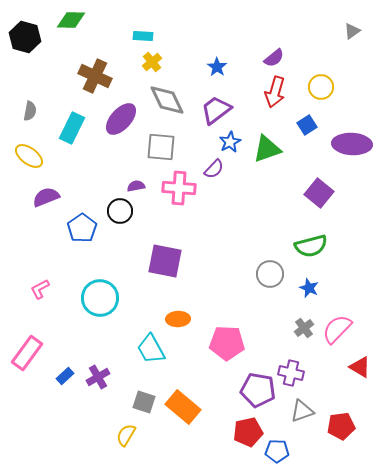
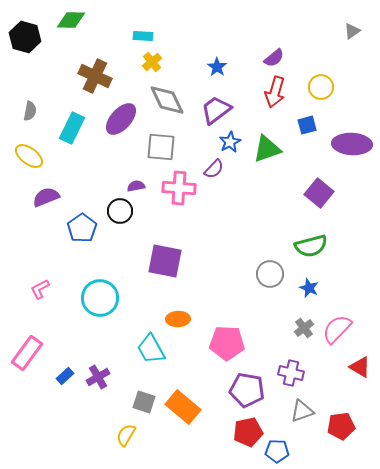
blue square at (307, 125): rotated 18 degrees clockwise
purple pentagon at (258, 390): moved 11 px left
